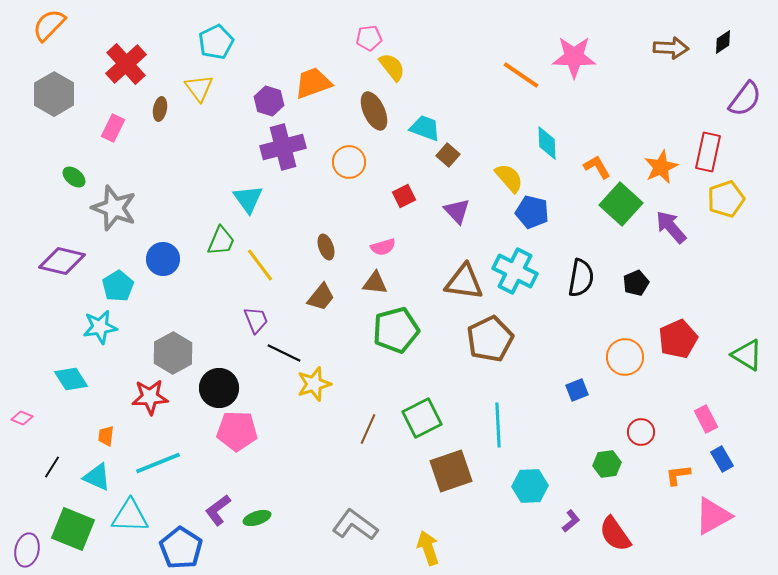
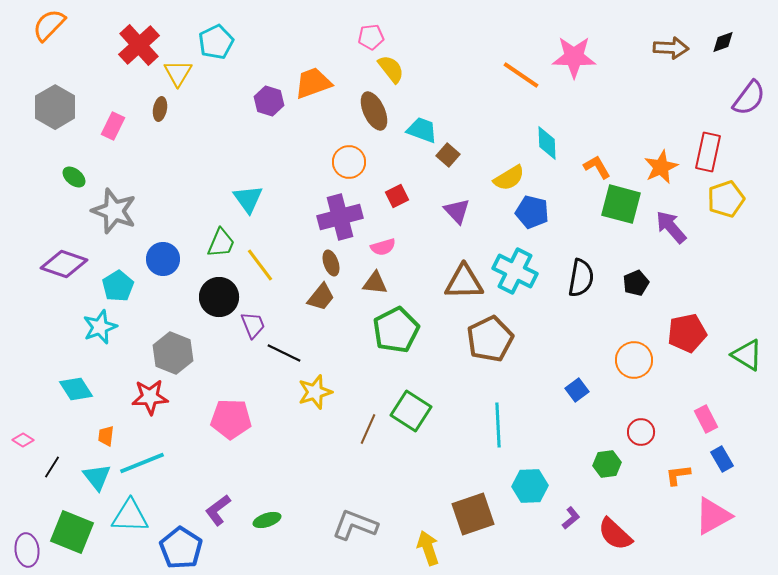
pink pentagon at (369, 38): moved 2 px right, 1 px up
black diamond at (723, 42): rotated 15 degrees clockwise
red cross at (126, 64): moved 13 px right, 19 px up
yellow semicircle at (392, 67): moved 1 px left, 2 px down
yellow triangle at (199, 88): moved 21 px left, 15 px up; rotated 8 degrees clockwise
gray hexagon at (54, 94): moved 1 px right, 13 px down
purple semicircle at (745, 99): moved 4 px right, 1 px up
pink rectangle at (113, 128): moved 2 px up
cyan trapezoid at (425, 128): moved 3 px left, 2 px down
purple cross at (283, 147): moved 57 px right, 70 px down
yellow semicircle at (509, 178): rotated 100 degrees clockwise
red square at (404, 196): moved 7 px left
green square at (621, 204): rotated 27 degrees counterclockwise
gray star at (114, 208): moved 3 px down
green trapezoid at (221, 241): moved 2 px down
brown ellipse at (326, 247): moved 5 px right, 16 px down
purple diamond at (62, 261): moved 2 px right, 3 px down; rotated 6 degrees clockwise
brown triangle at (464, 282): rotated 9 degrees counterclockwise
purple trapezoid at (256, 320): moved 3 px left, 5 px down
cyan star at (100, 327): rotated 12 degrees counterclockwise
green pentagon at (396, 330): rotated 12 degrees counterclockwise
red pentagon at (678, 339): moved 9 px right, 6 px up; rotated 12 degrees clockwise
gray hexagon at (173, 353): rotated 9 degrees counterclockwise
orange circle at (625, 357): moved 9 px right, 3 px down
cyan diamond at (71, 379): moved 5 px right, 10 px down
yellow star at (314, 384): moved 1 px right, 8 px down
black circle at (219, 388): moved 91 px up
blue square at (577, 390): rotated 15 degrees counterclockwise
pink diamond at (22, 418): moved 1 px right, 22 px down; rotated 10 degrees clockwise
green square at (422, 418): moved 11 px left, 7 px up; rotated 30 degrees counterclockwise
pink pentagon at (237, 431): moved 6 px left, 12 px up
cyan line at (158, 463): moved 16 px left
brown square at (451, 471): moved 22 px right, 43 px down
cyan triangle at (97, 477): rotated 28 degrees clockwise
green ellipse at (257, 518): moved 10 px right, 2 px down
purple L-shape at (571, 521): moved 3 px up
gray L-shape at (355, 525): rotated 15 degrees counterclockwise
green square at (73, 529): moved 1 px left, 3 px down
red semicircle at (615, 534): rotated 12 degrees counterclockwise
purple ellipse at (27, 550): rotated 20 degrees counterclockwise
